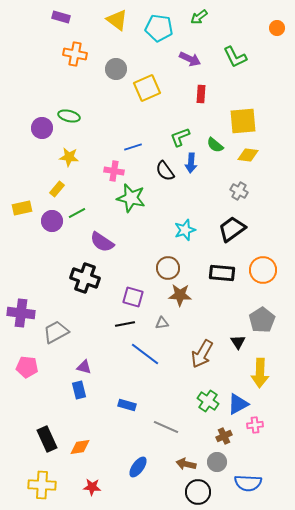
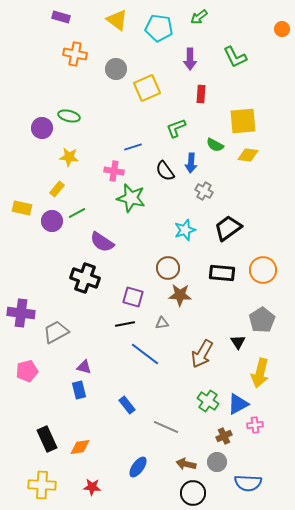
orange circle at (277, 28): moved 5 px right, 1 px down
purple arrow at (190, 59): rotated 65 degrees clockwise
green L-shape at (180, 137): moved 4 px left, 9 px up
green semicircle at (215, 145): rotated 12 degrees counterclockwise
gray cross at (239, 191): moved 35 px left
yellow rectangle at (22, 208): rotated 24 degrees clockwise
black trapezoid at (232, 229): moved 4 px left, 1 px up
pink pentagon at (27, 367): moved 4 px down; rotated 20 degrees counterclockwise
yellow arrow at (260, 373): rotated 12 degrees clockwise
blue rectangle at (127, 405): rotated 36 degrees clockwise
black circle at (198, 492): moved 5 px left, 1 px down
